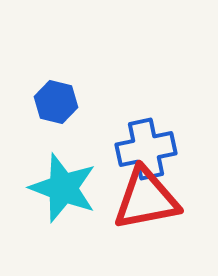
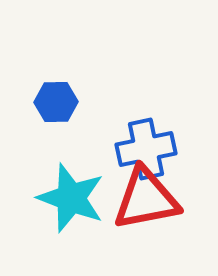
blue hexagon: rotated 15 degrees counterclockwise
cyan star: moved 8 px right, 10 px down
